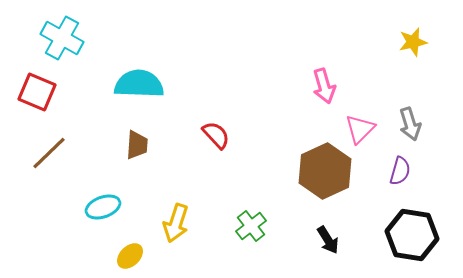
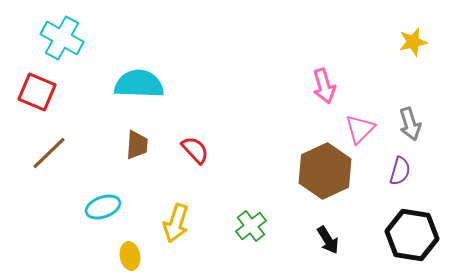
red semicircle: moved 21 px left, 15 px down
yellow ellipse: rotated 56 degrees counterclockwise
